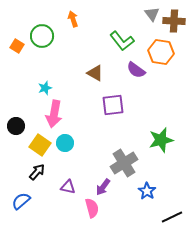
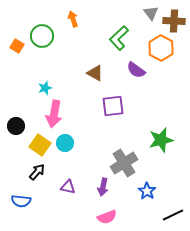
gray triangle: moved 1 px left, 1 px up
green L-shape: moved 3 px left, 3 px up; rotated 85 degrees clockwise
orange hexagon: moved 4 px up; rotated 20 degrees clockwise
purple square: moved 1 px down
purple arrow: rotated 24 degrees counterclockwise
blue semicircle: rotated 132 degrees counterclockwise
pink semicircle: moved 15 px right, 9 px down; rotated 84 degrees clockwise
black line: moved 1 px right, 2 px up
